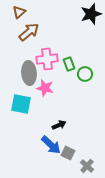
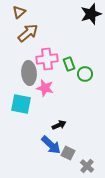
brown arrow: moved 1 px left, 1 px down
